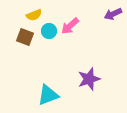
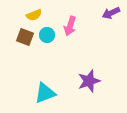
purple arrow: moved 2 px left, 1 px up
pink arrow: rotated 30 degrees counterclockwise
cyan circle: moved 2 px left, 4 px down
purple star: moved 2 px down
cyan triangle: moved 3 px left, 2 px up
